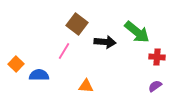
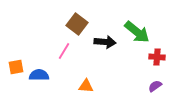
orange square: moved 3 px down; rotated 35 degrees clockwise
